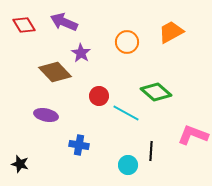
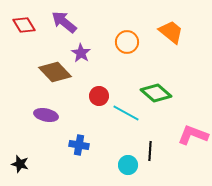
purple arrow: rotated 16 degrees clockwise
orange trapezoid: rotated 68 degrees clockwise
green diamond: moved 1 px down
black line: moved 1 px left
